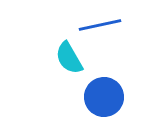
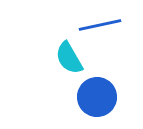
blue circle: moved 7 px left
